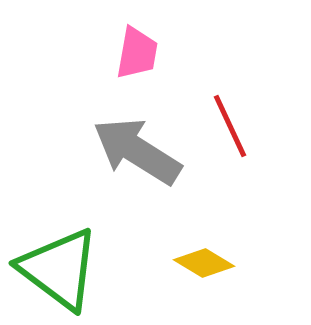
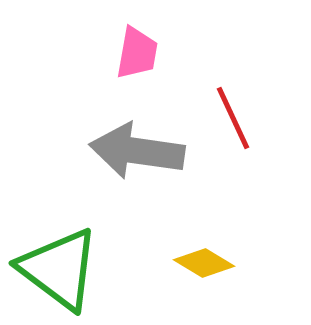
red line: moved 3 px right, 8 px up
gray arrow: rotated 24 degrees counterclockwise
